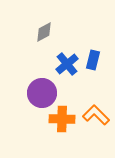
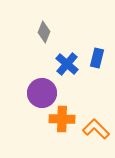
gray diamond: rotated 40 degrees counterclockwise
blue rectangle: moved 4 px right, 2 px up
blue cross: rotated 10 degrees counterclockwise
orange L-shape: moved 14 px down
